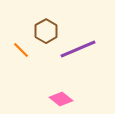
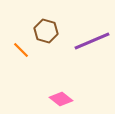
brown hexagon: rotated 15 degrees counterclockwise
purple line: moved 14 px right, 8 px up
